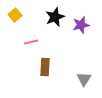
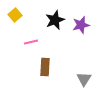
black star: moved 3 px down
